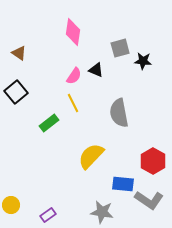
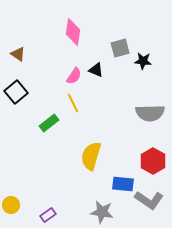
brown triangle: moved 1 px left, 1 px down
gray semicircle: moved 31 px right; rotated 80 degrees counterclockwise
yellow semicircle: rotated 28 degrees counterclockwise
